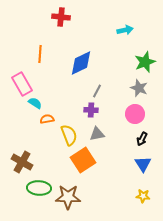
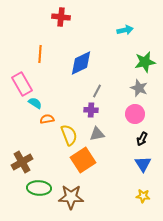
green star: rotated 10 degrees clockwise
brown cross: rotated 30 degrees clockwise
brown star: moved 3 px right
